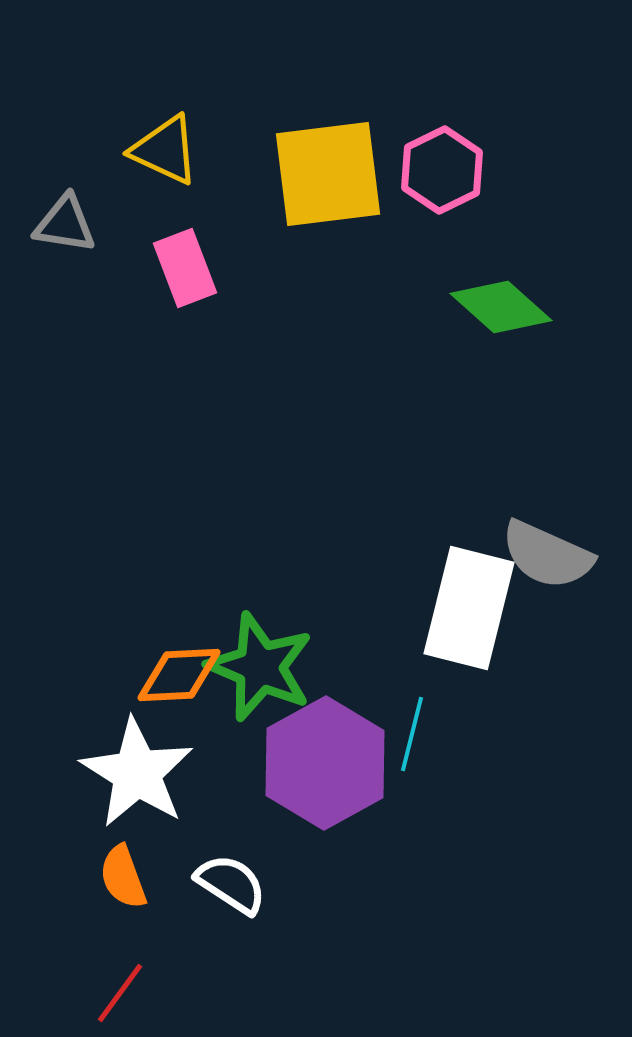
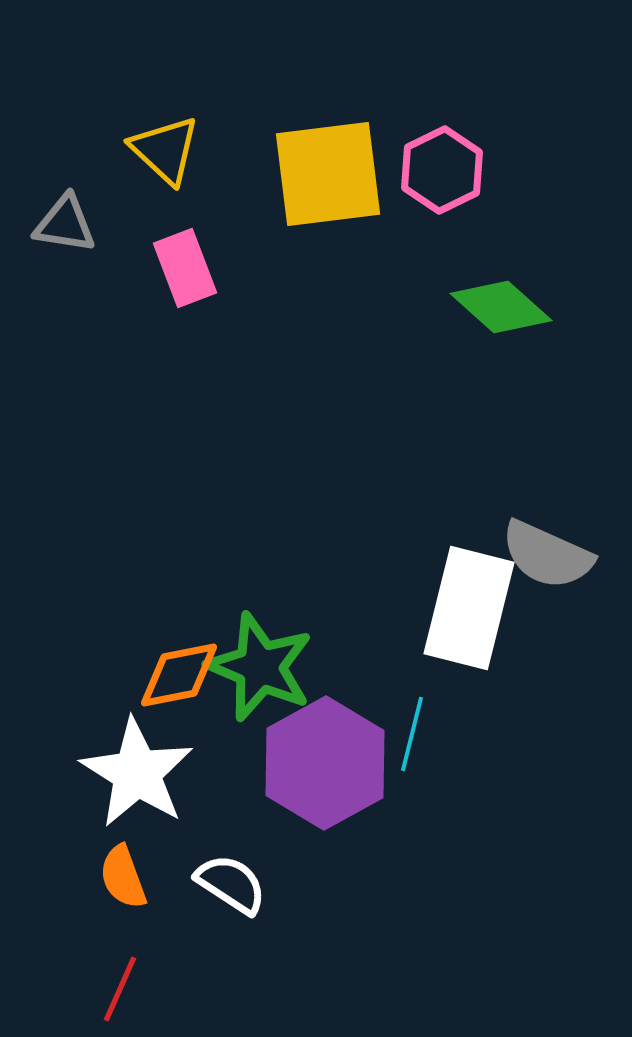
yellow triangle: rotated 18 degrees clockwise
orange diamond: rotated 8 degrees counterclockwise
red line: moved 4 px up; rotated 12 degrees counterclockwise
